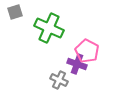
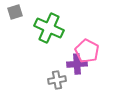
purple cross: rotated 24 degrees counterclockwise
gray cross: moved 2 px left; rotated 36 degrees counterclockwise
